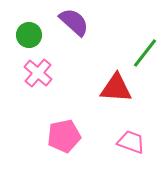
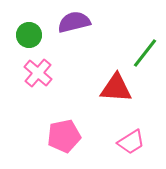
purple semicircle: rotated 56 degrees counterclockwise
pink trapezoid: rotated 128 degrees clockwise
